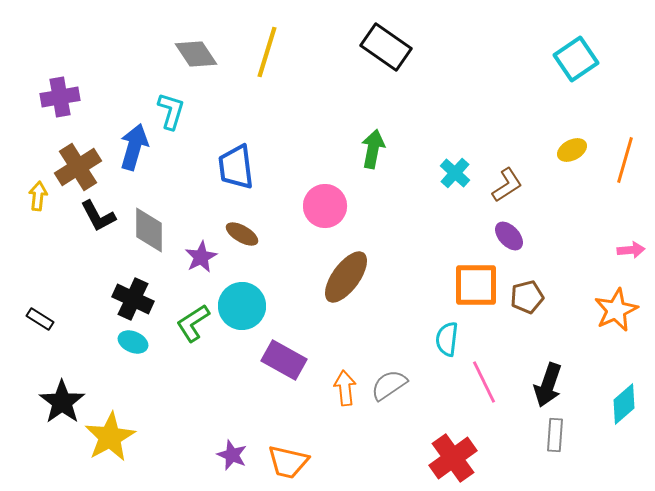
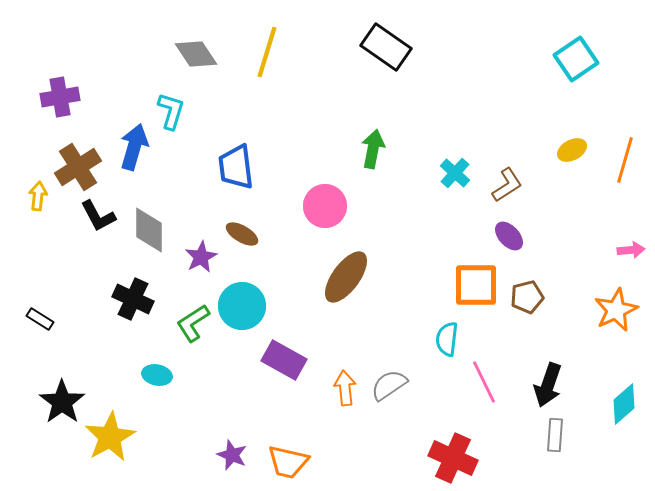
cyan ellipse at (133, 342): moved 24 px right, 33 px down; rotated 12 degrees counterclockwise
red cross at (453, 458): rotated 30 degrees counterclockwise
